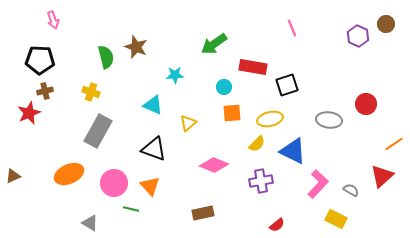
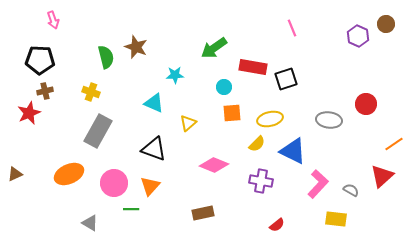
green arrow: moved 4 px down
black square: moved 1 px left, 6 px up
cyan triangle: moved 1 px right, 2 px up
brown triangle: moved 2 px right, 2 px up
purple cross: rotated 20 degrees clockwise
orange triangle: rotated 25 degrees clockwise
green line: rotated 14 degrees counterclockwise
yellow rectangle: rotated 20 degrees counterclockwise
